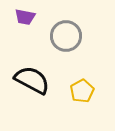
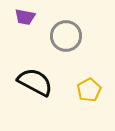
black semicircle: moved 3 px right, 2 px down
yellow pentagon: moved 7 px right, 1 px up
